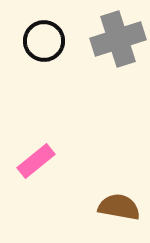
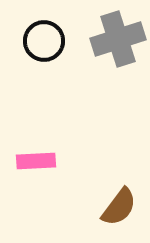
pink rectangle: rotated 36 degrees clockwise
brown semicircle: rotated 117 degrees clockwise
